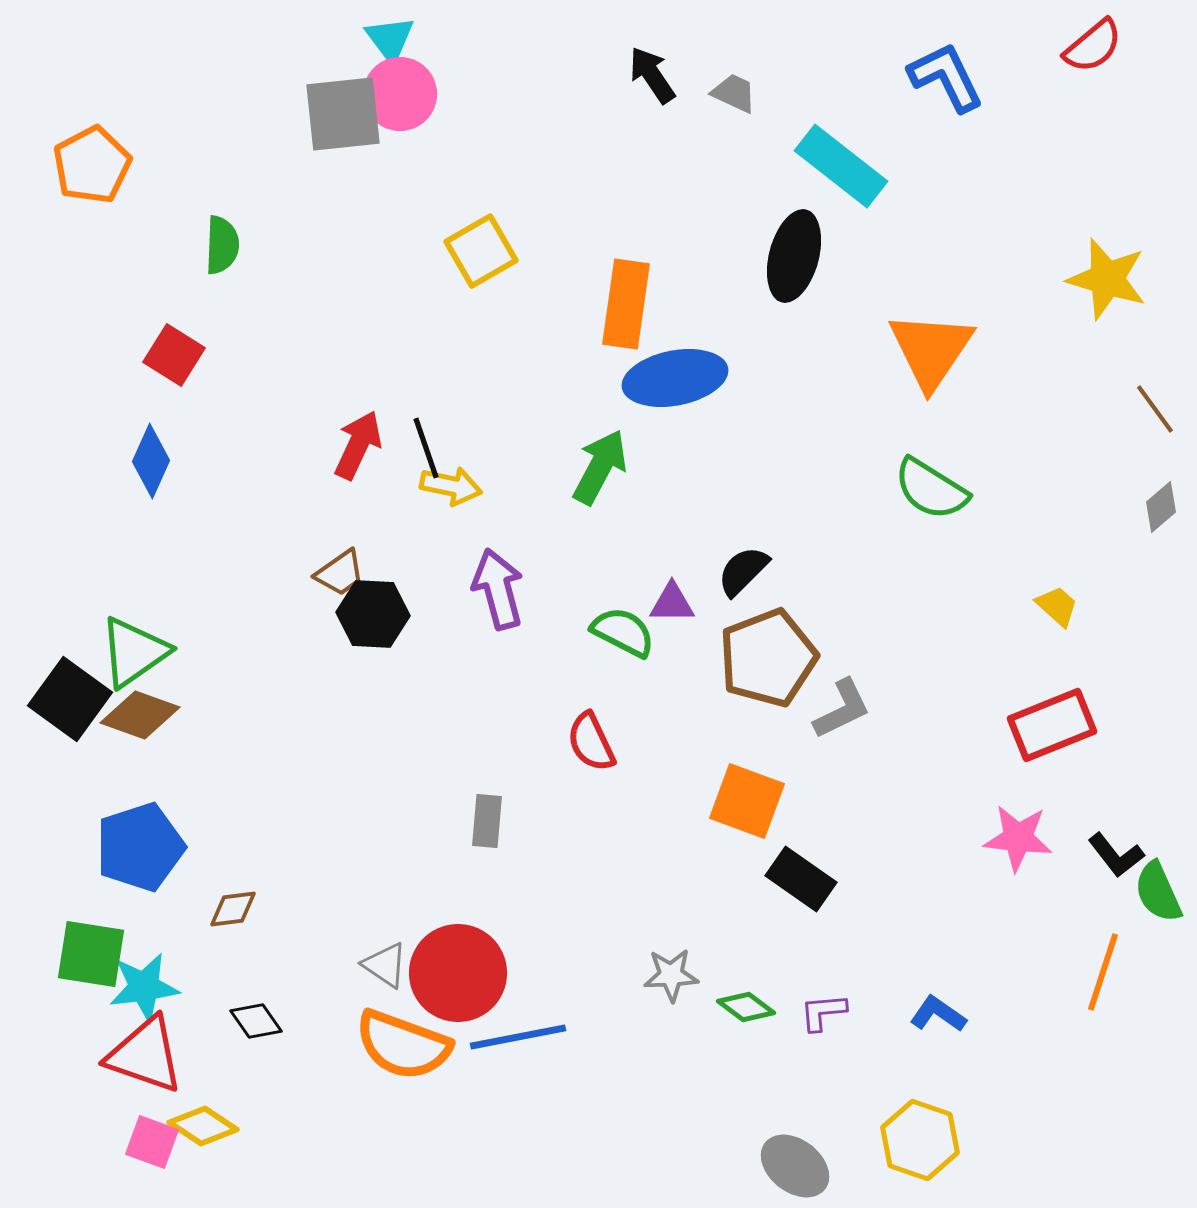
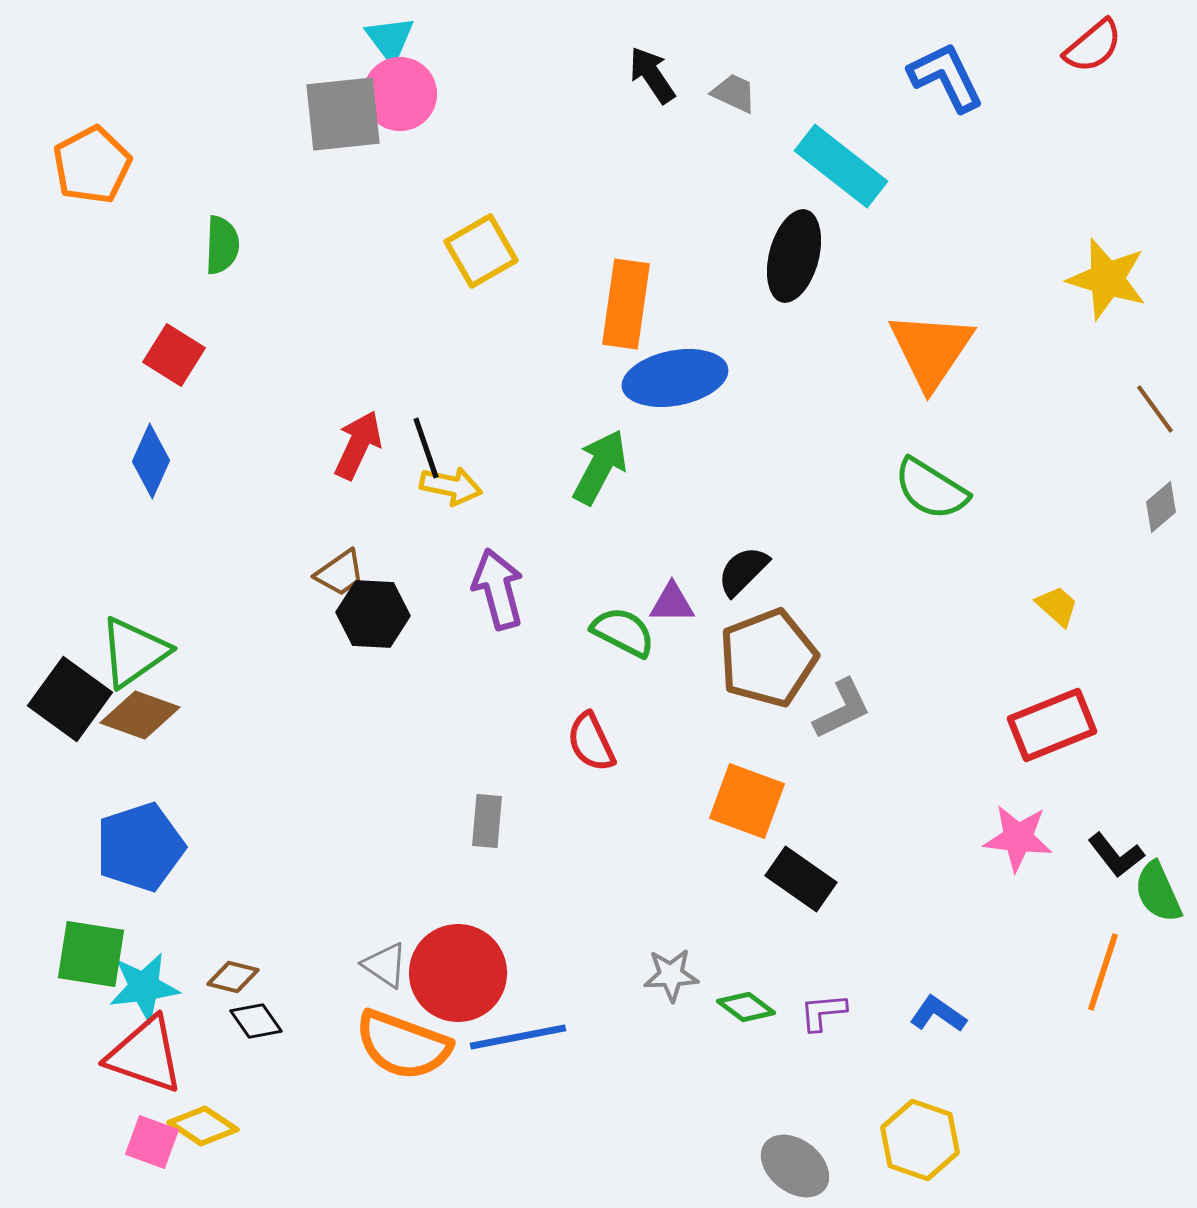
brown diamond at (233, 909): moved 68 px down; rotated 21 degrees clockwise
